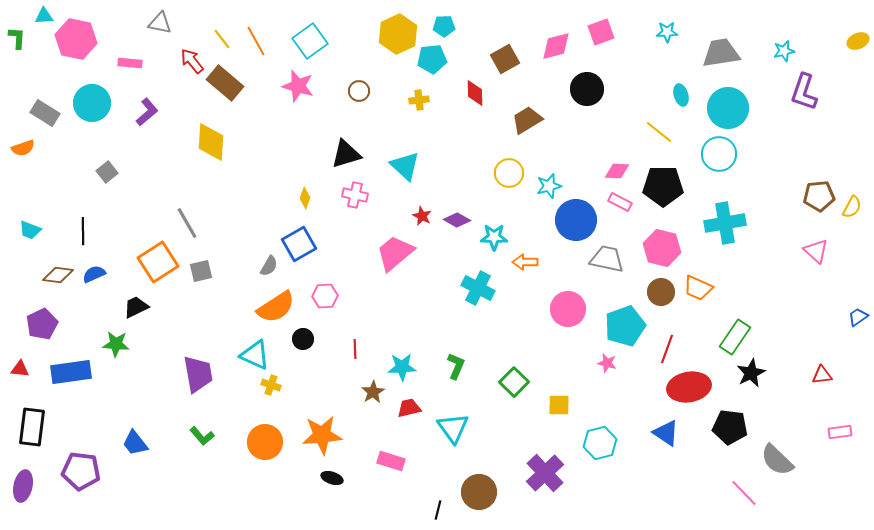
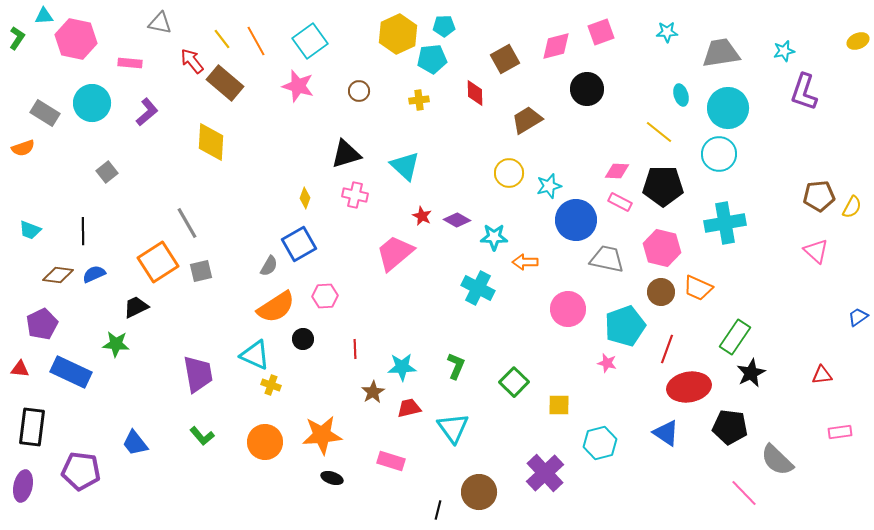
green L-shape at (17, 38): rotated 30 degrees clockwise
blue rectangle at (71, 372): rotated 33 degrees clockwise
